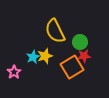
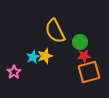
orange square: moved 17 px right, 5 px down; rotated 15 degrees clockwise
